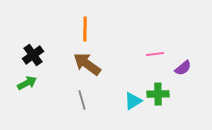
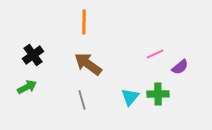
orange line: moved 1 px left, 7 px up
pink line: rotated 18 degrees counterclockwise
brown arrow: moved 1 px right
purple semicircle: moved 3 px left, 1 px up
green arrow: moved 4 px down
cyan triangle: moved 3 px left, 4 px up; rotated 18 degrees counterclockwise
